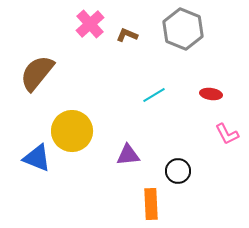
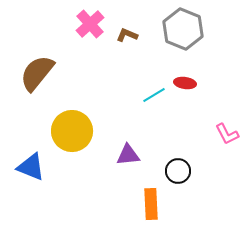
red ellipse: moved 26 px left, 11 px up
blue triangle: moved 6 px left, 9 px down
